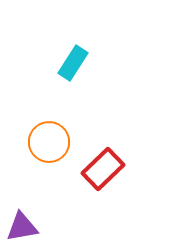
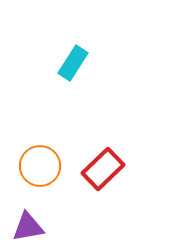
orange circle: moved 9 px left, 24 px down
purple triangle: moved 6 px right
